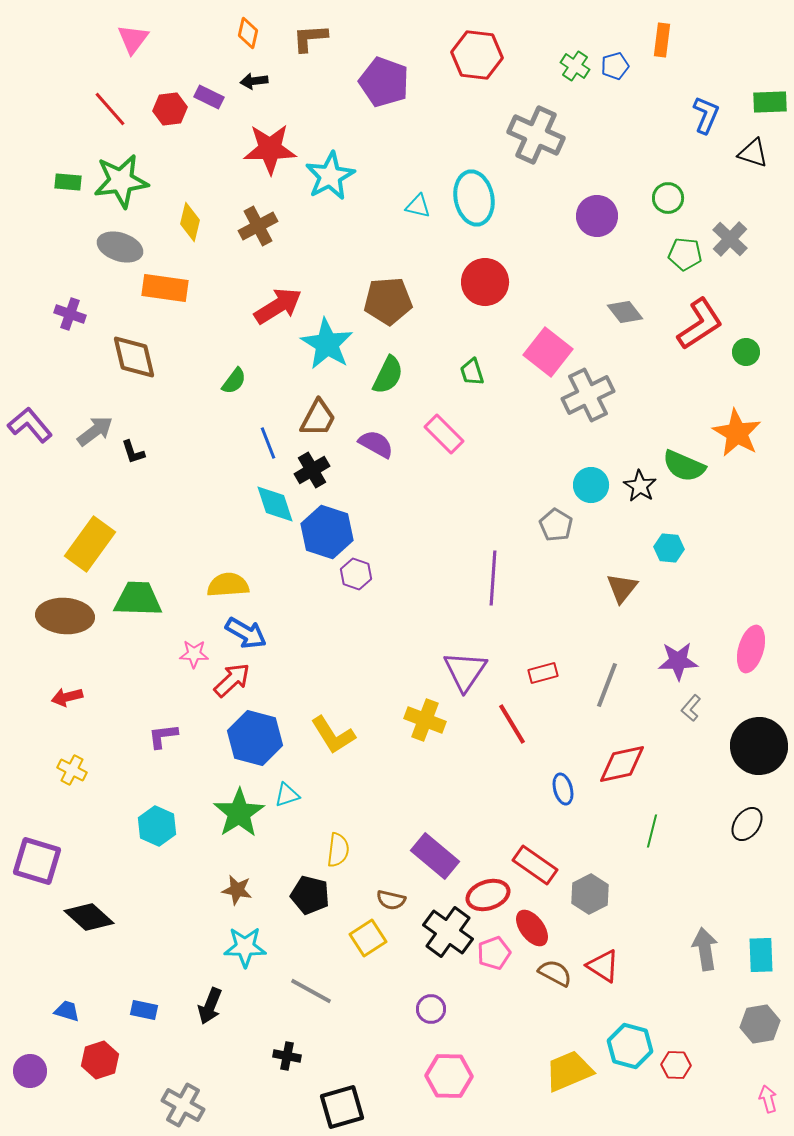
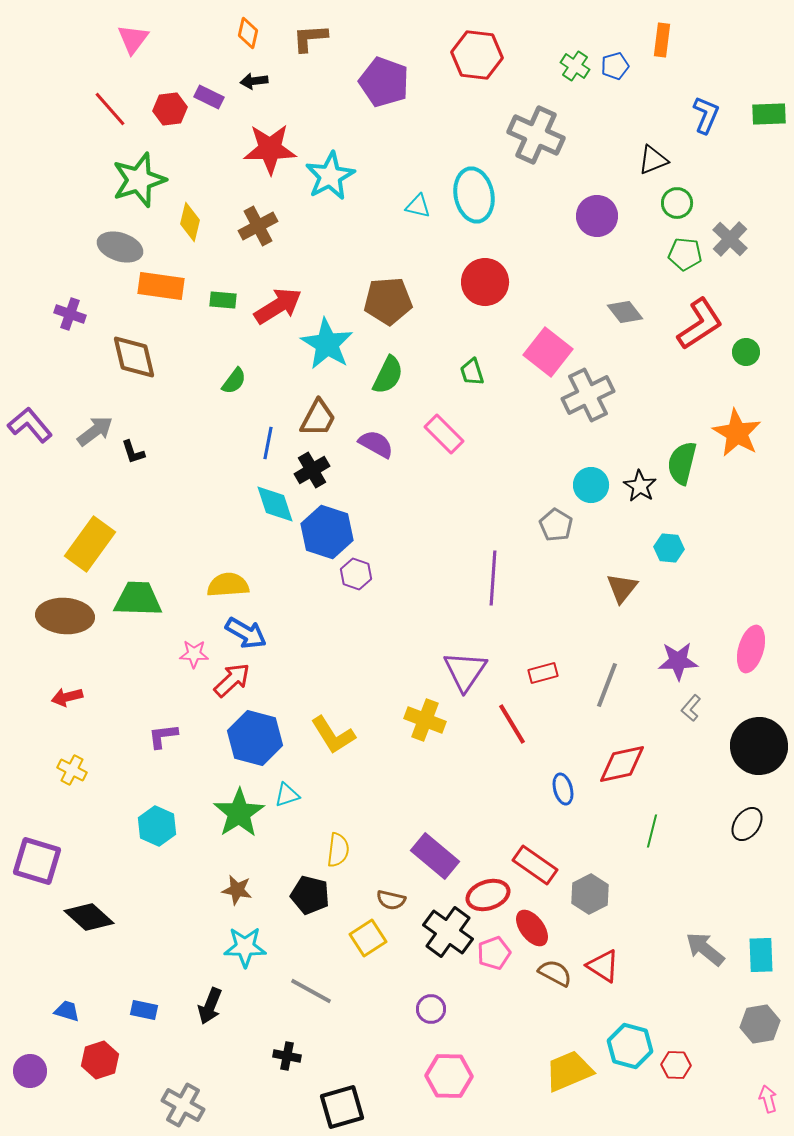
green rectangle at (770, 102): moved 1 px left, 12 px down
black triangle at (753, 153): moved 100 px left, 7 px down; rotated 40 degrees counterclockwise
green star at (121, 181): moved 18 px right, 1 px up; rotated 10 degrees counterclockwise
green rectangle at (68, 182): moved 155 px right, 118 px down
cyan ellipse at (474, 198): moved 3 px up
green circle at (668, 198): moved 9 px right, 5 px down
orange rectangle at (165, 288): moved 4 px left, 2 px up
blue line at (268, 443): rotated 32 degrees clockwise
green semicircle at (684, 466): moved 2 px left, 3 px up; rotated 81 degrees clockwise
gray arrow at (705, 949): rotated 42 degrees counterclockwise
